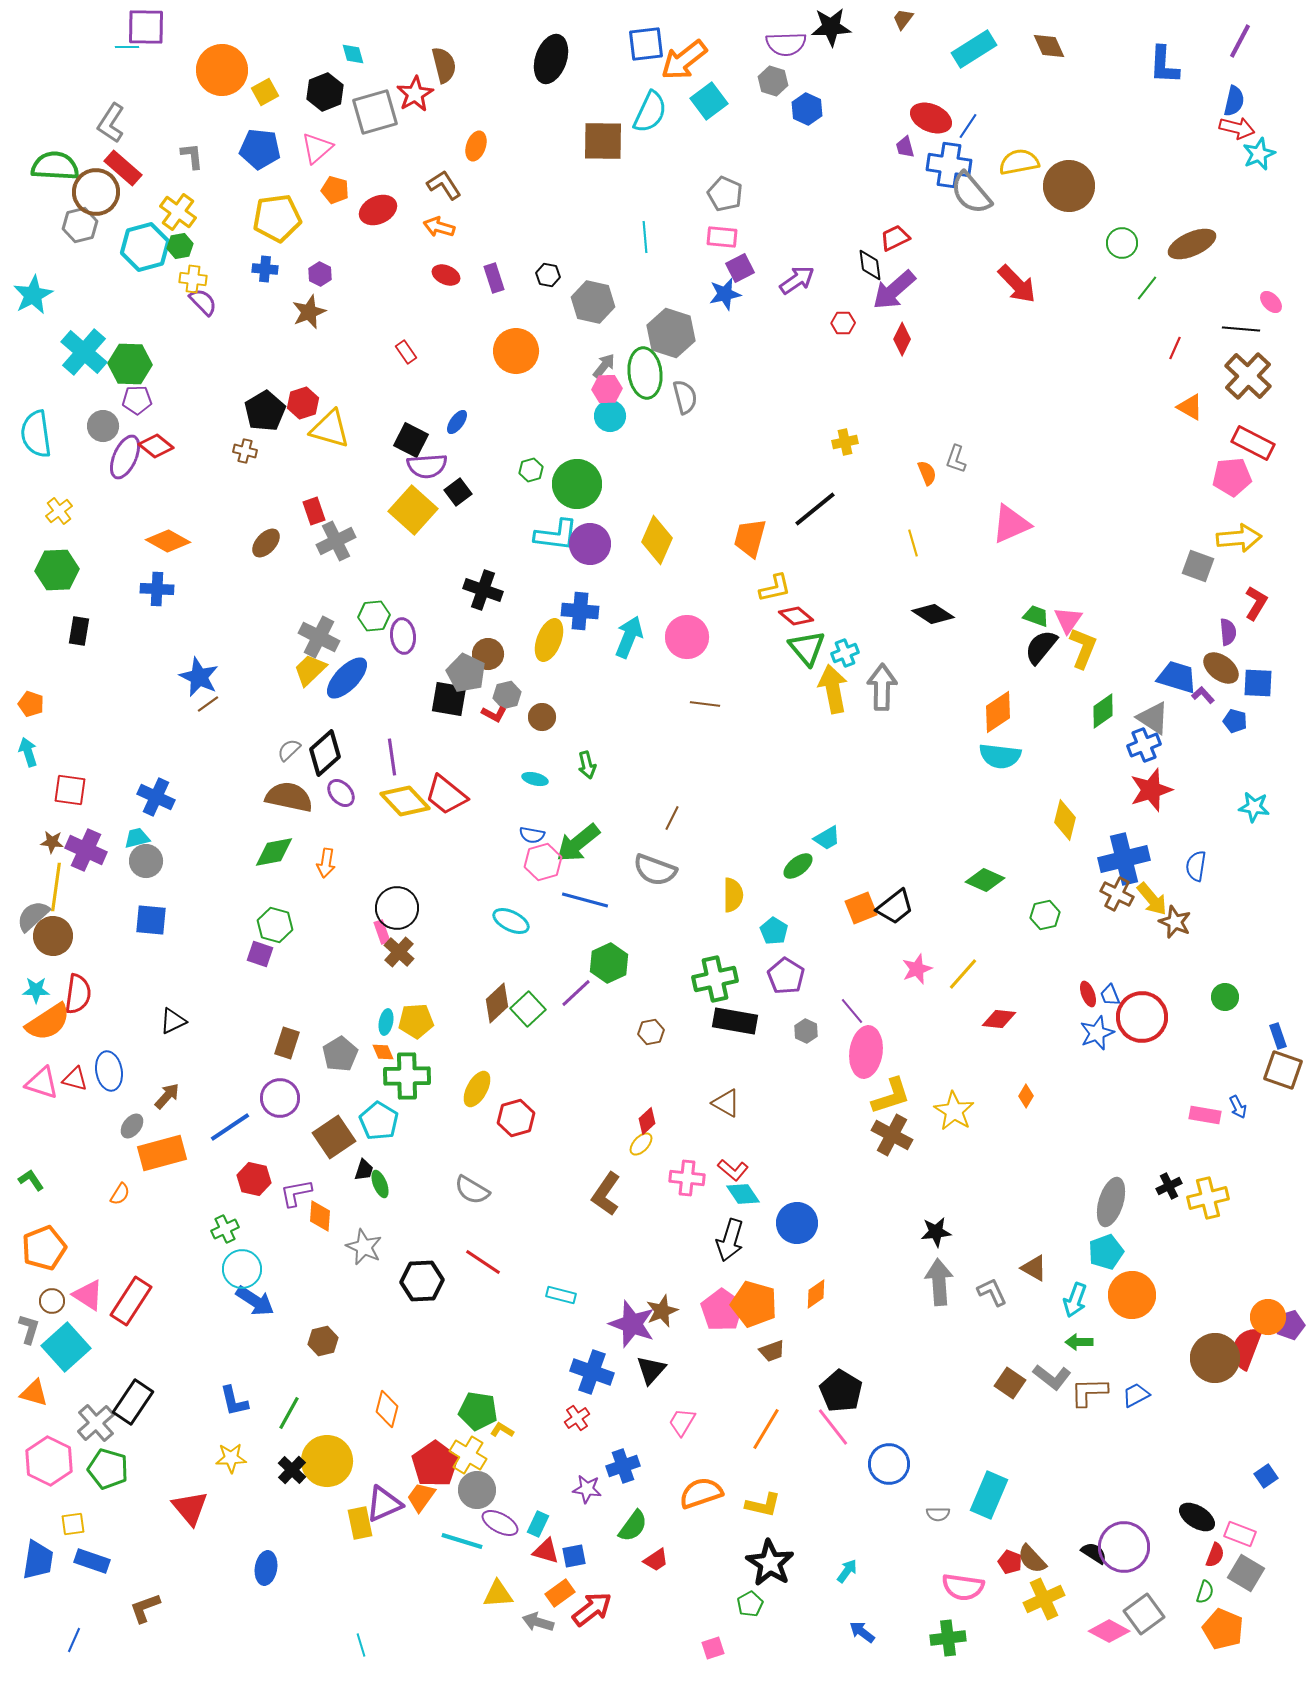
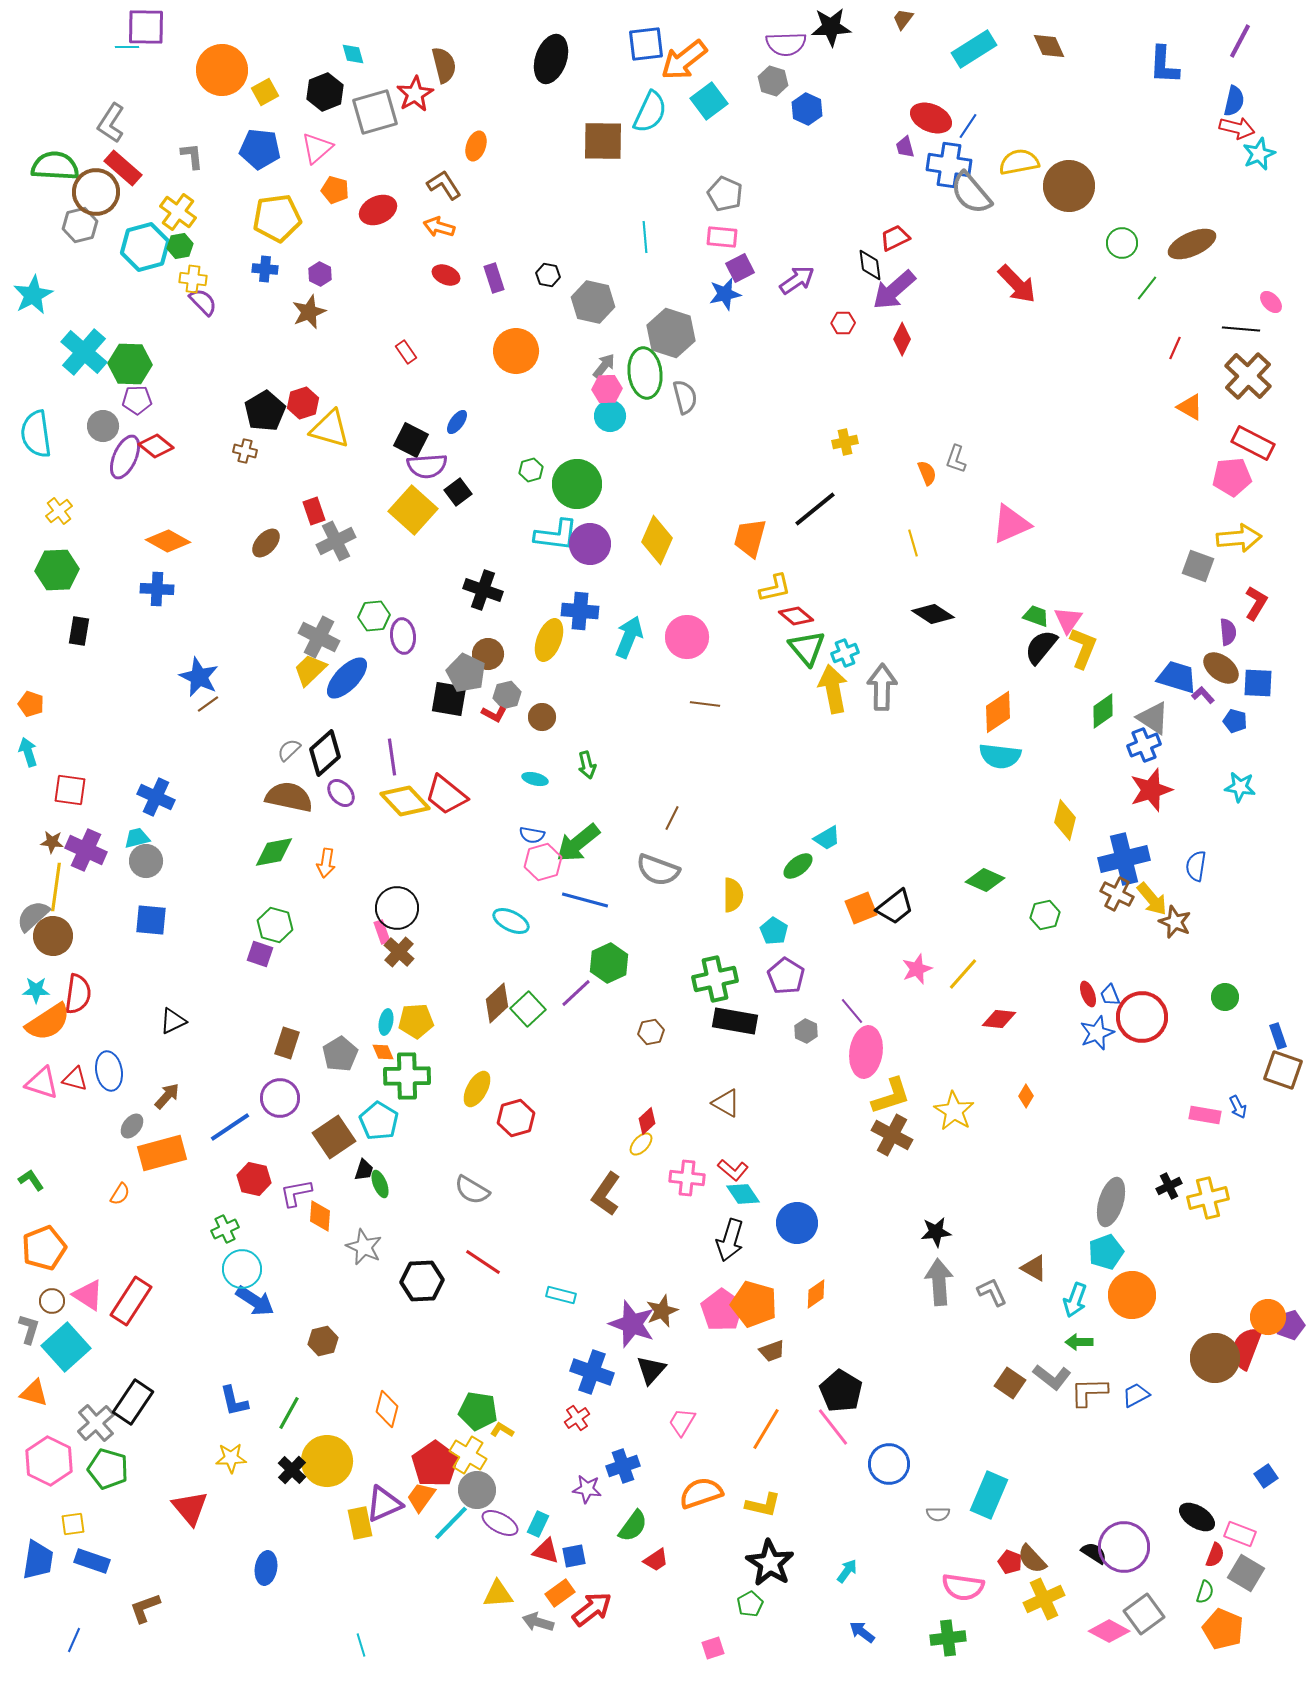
cyan star at (1254, 807): moved 14 px left, 20 px up
gray semicircle at (655, 870): moved 3 px right
cyan line at (462, 1541): moved 11 px left, 18 px up; rotated 63 degrees counterclockwise
